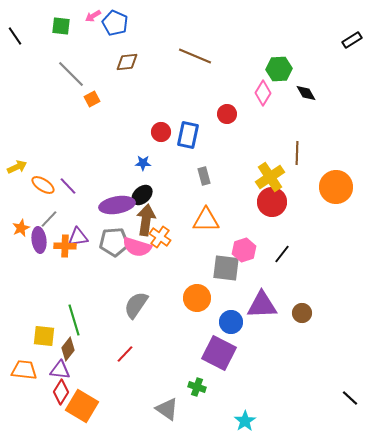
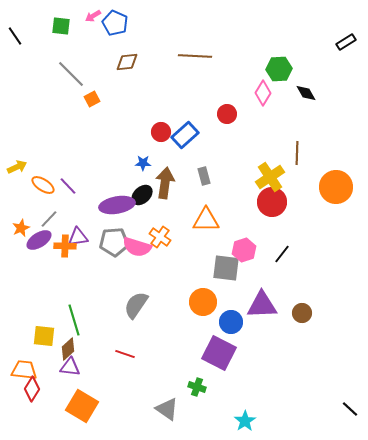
black rectangle at (352, 40): moved 6 px left, 2 px down
brown line at (195, 56): rotated 20 degrees counterclockwise
blue rectangle at (188, 135): moved 3 px left; rotated 36 degrees clockwise
brown arrow at (146, 220): moved 19 px right, 37 px up
purple ellipse at (39, 240): rotated 65 degrees clockwise
orange circle at (197, 298): moved 6 px right, 4 px down
brown diamond at (68, 349): rotated 10 degrees clockwise
red line at (125, 354): rotated 66 degrees clockwise
purple triangle at (60, 370): moved 10 px right, 3 px up
red diamond at (61, 392): moved 29 px left, 3 px up
black line at (350, 398): moved 11 px down
